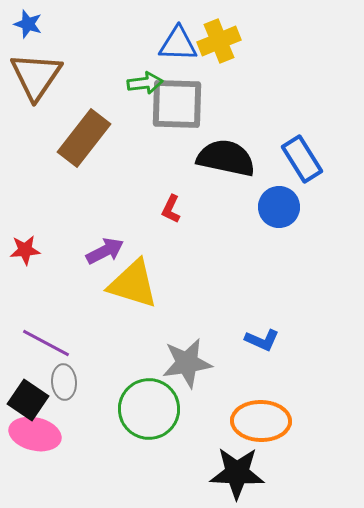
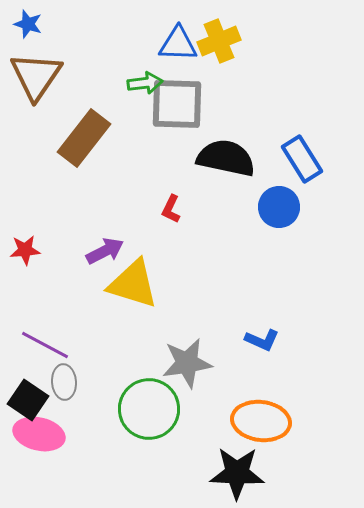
purple line: moved 1 px left, 2 px down
orange ellipse: rotated 6 degrees clockwise
pink ellipse: moved 4 px right
